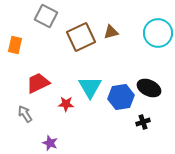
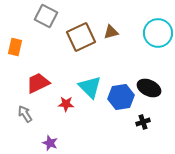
orange rectangle: moved 2 px down
cyan triangle: rotated 15 degrees counterclockwise
